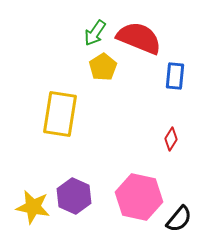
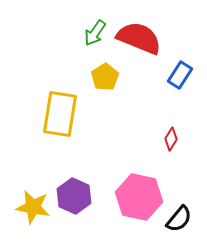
yellow pentagon: moved 2 px right, 10 px down
blue rectangle: moved 5 px right, 1 px up; rotated 28 degrees clockwise
